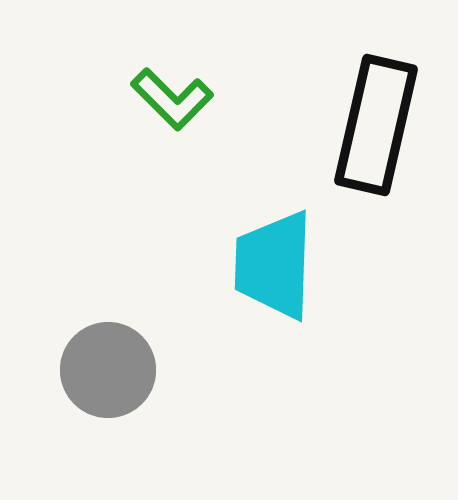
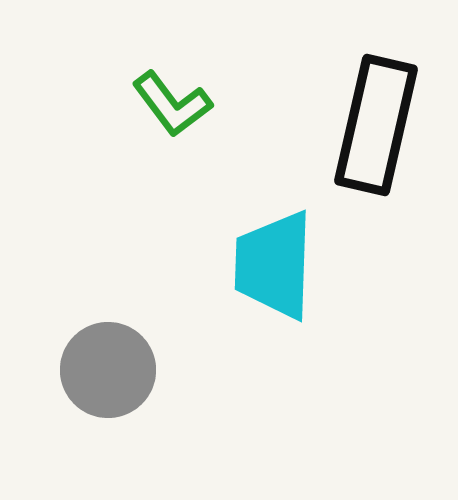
green L-shape: moved 5 px down; rotated 8 degrees clockwise
